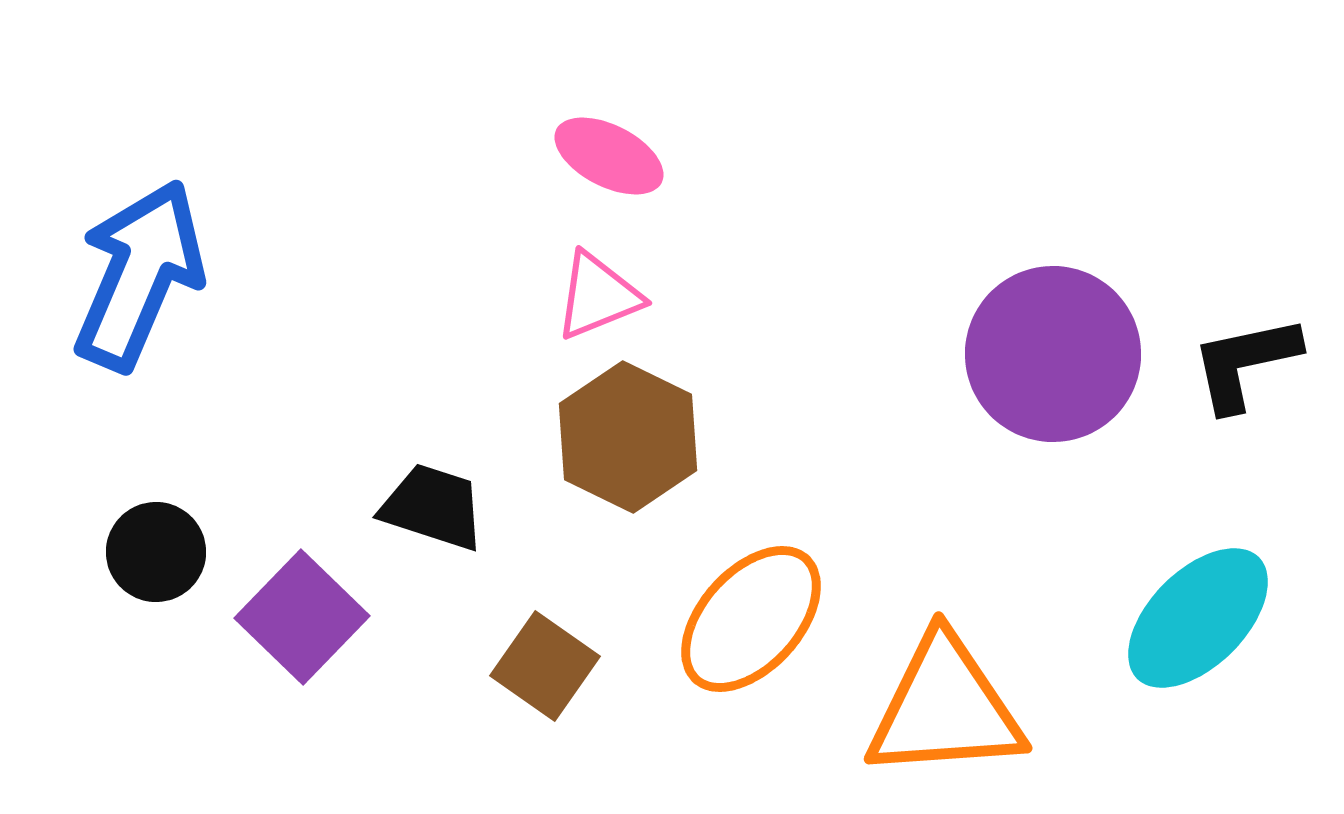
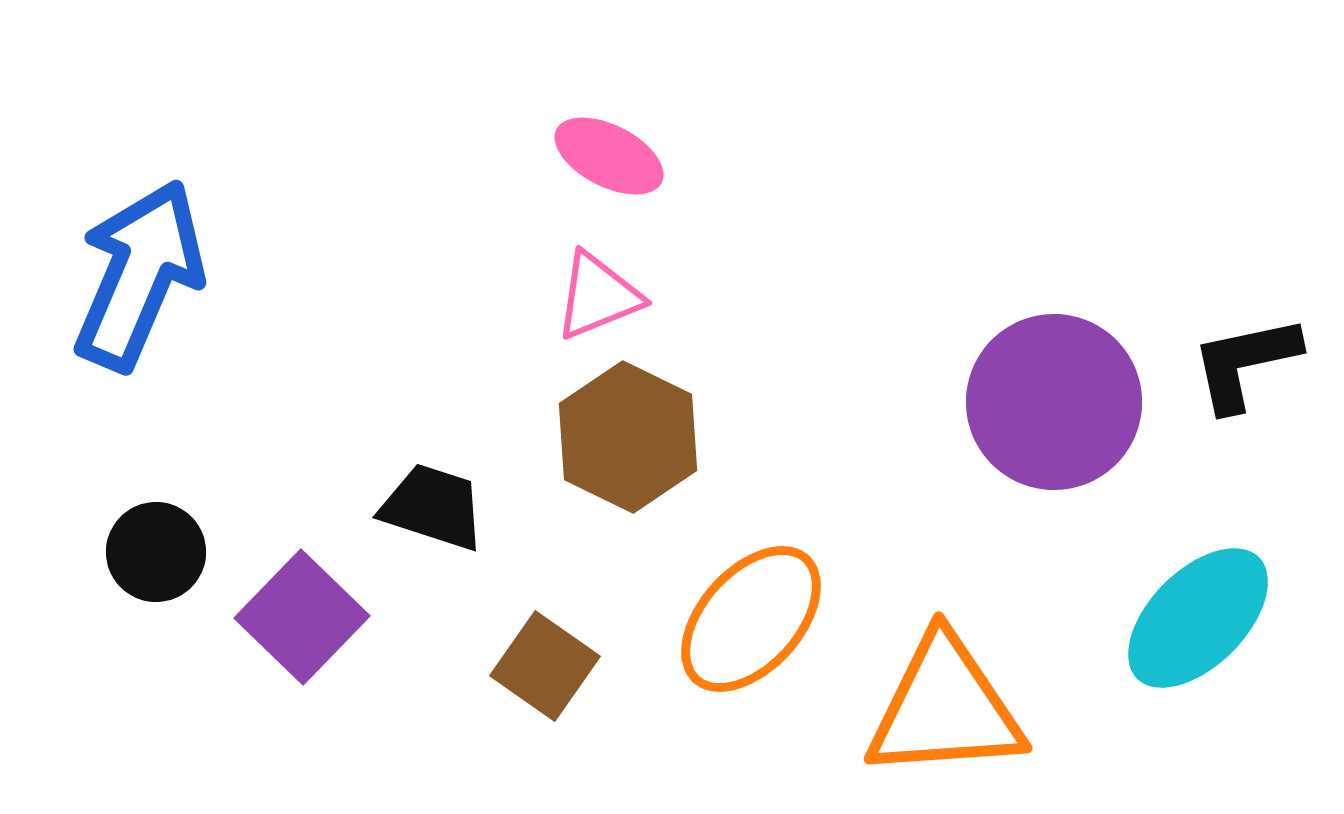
purple circle: moved 1 px right, 48 px down
